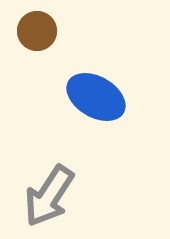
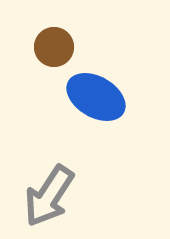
brown circle: moved 17 px right, 16 px down
